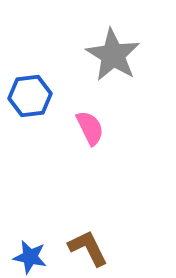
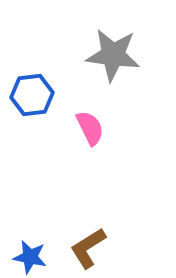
gray star: rotated 24 degrees counterclockwise
blue hexagon: moved 2 px right, 1 px up
brown L-shape: rotated 96 degrees counterclockwise
